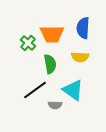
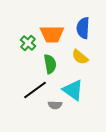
yellow semicircle: rotated 36 degrees clockwise
